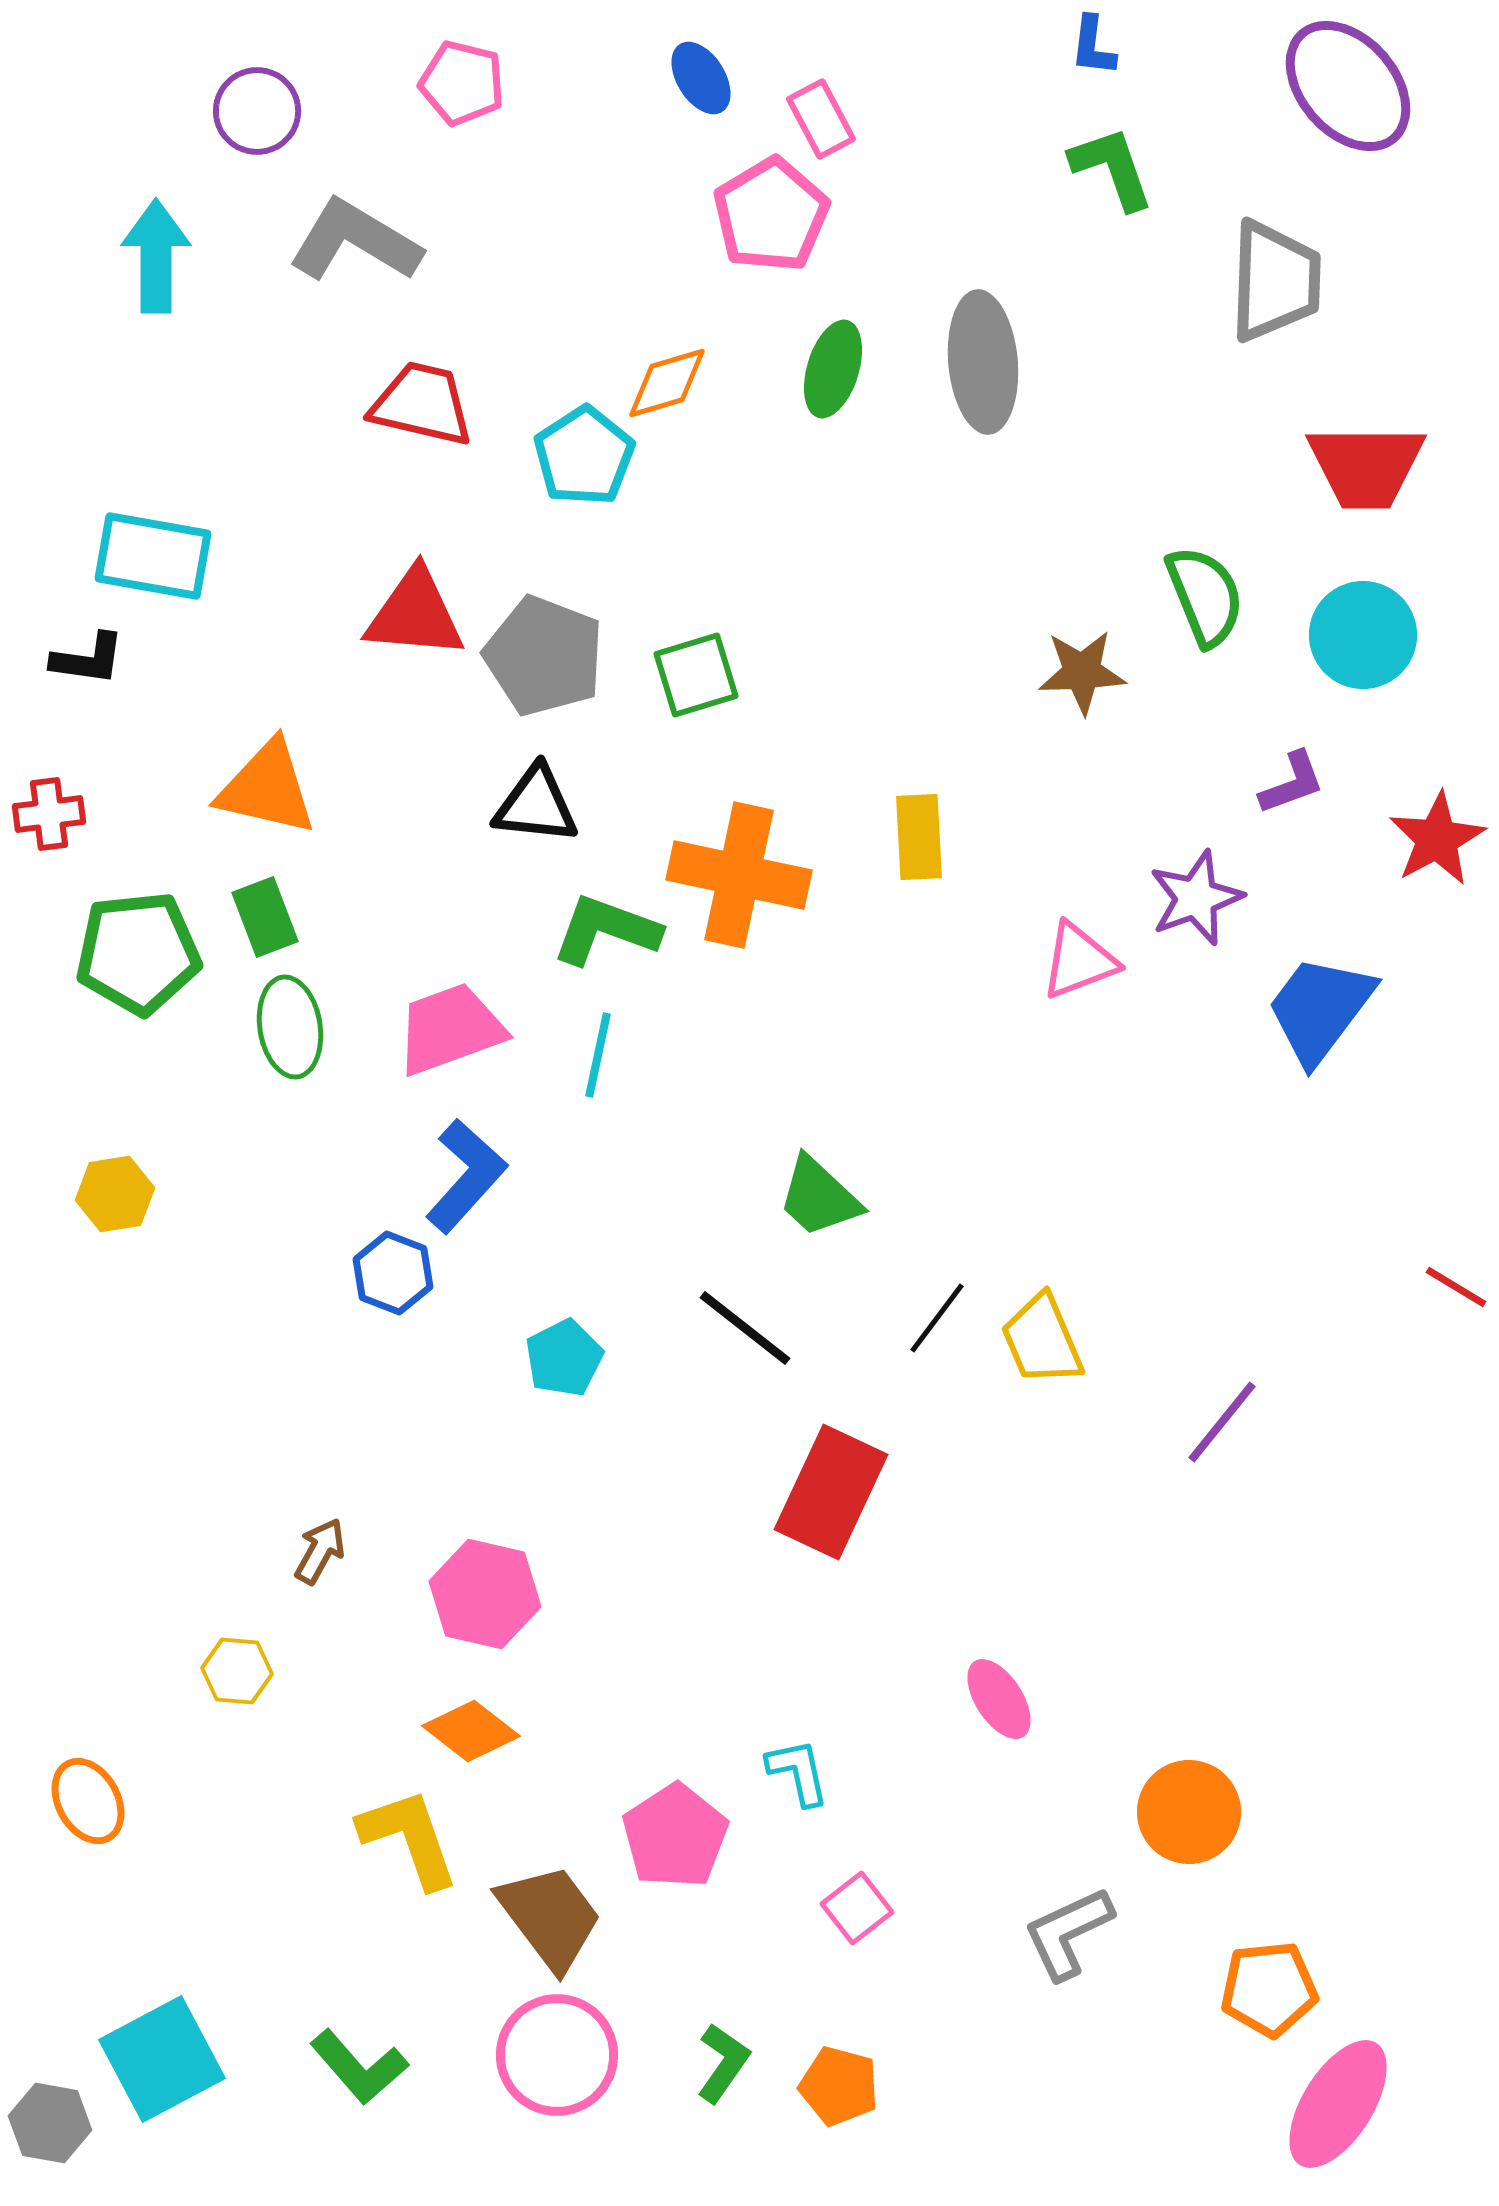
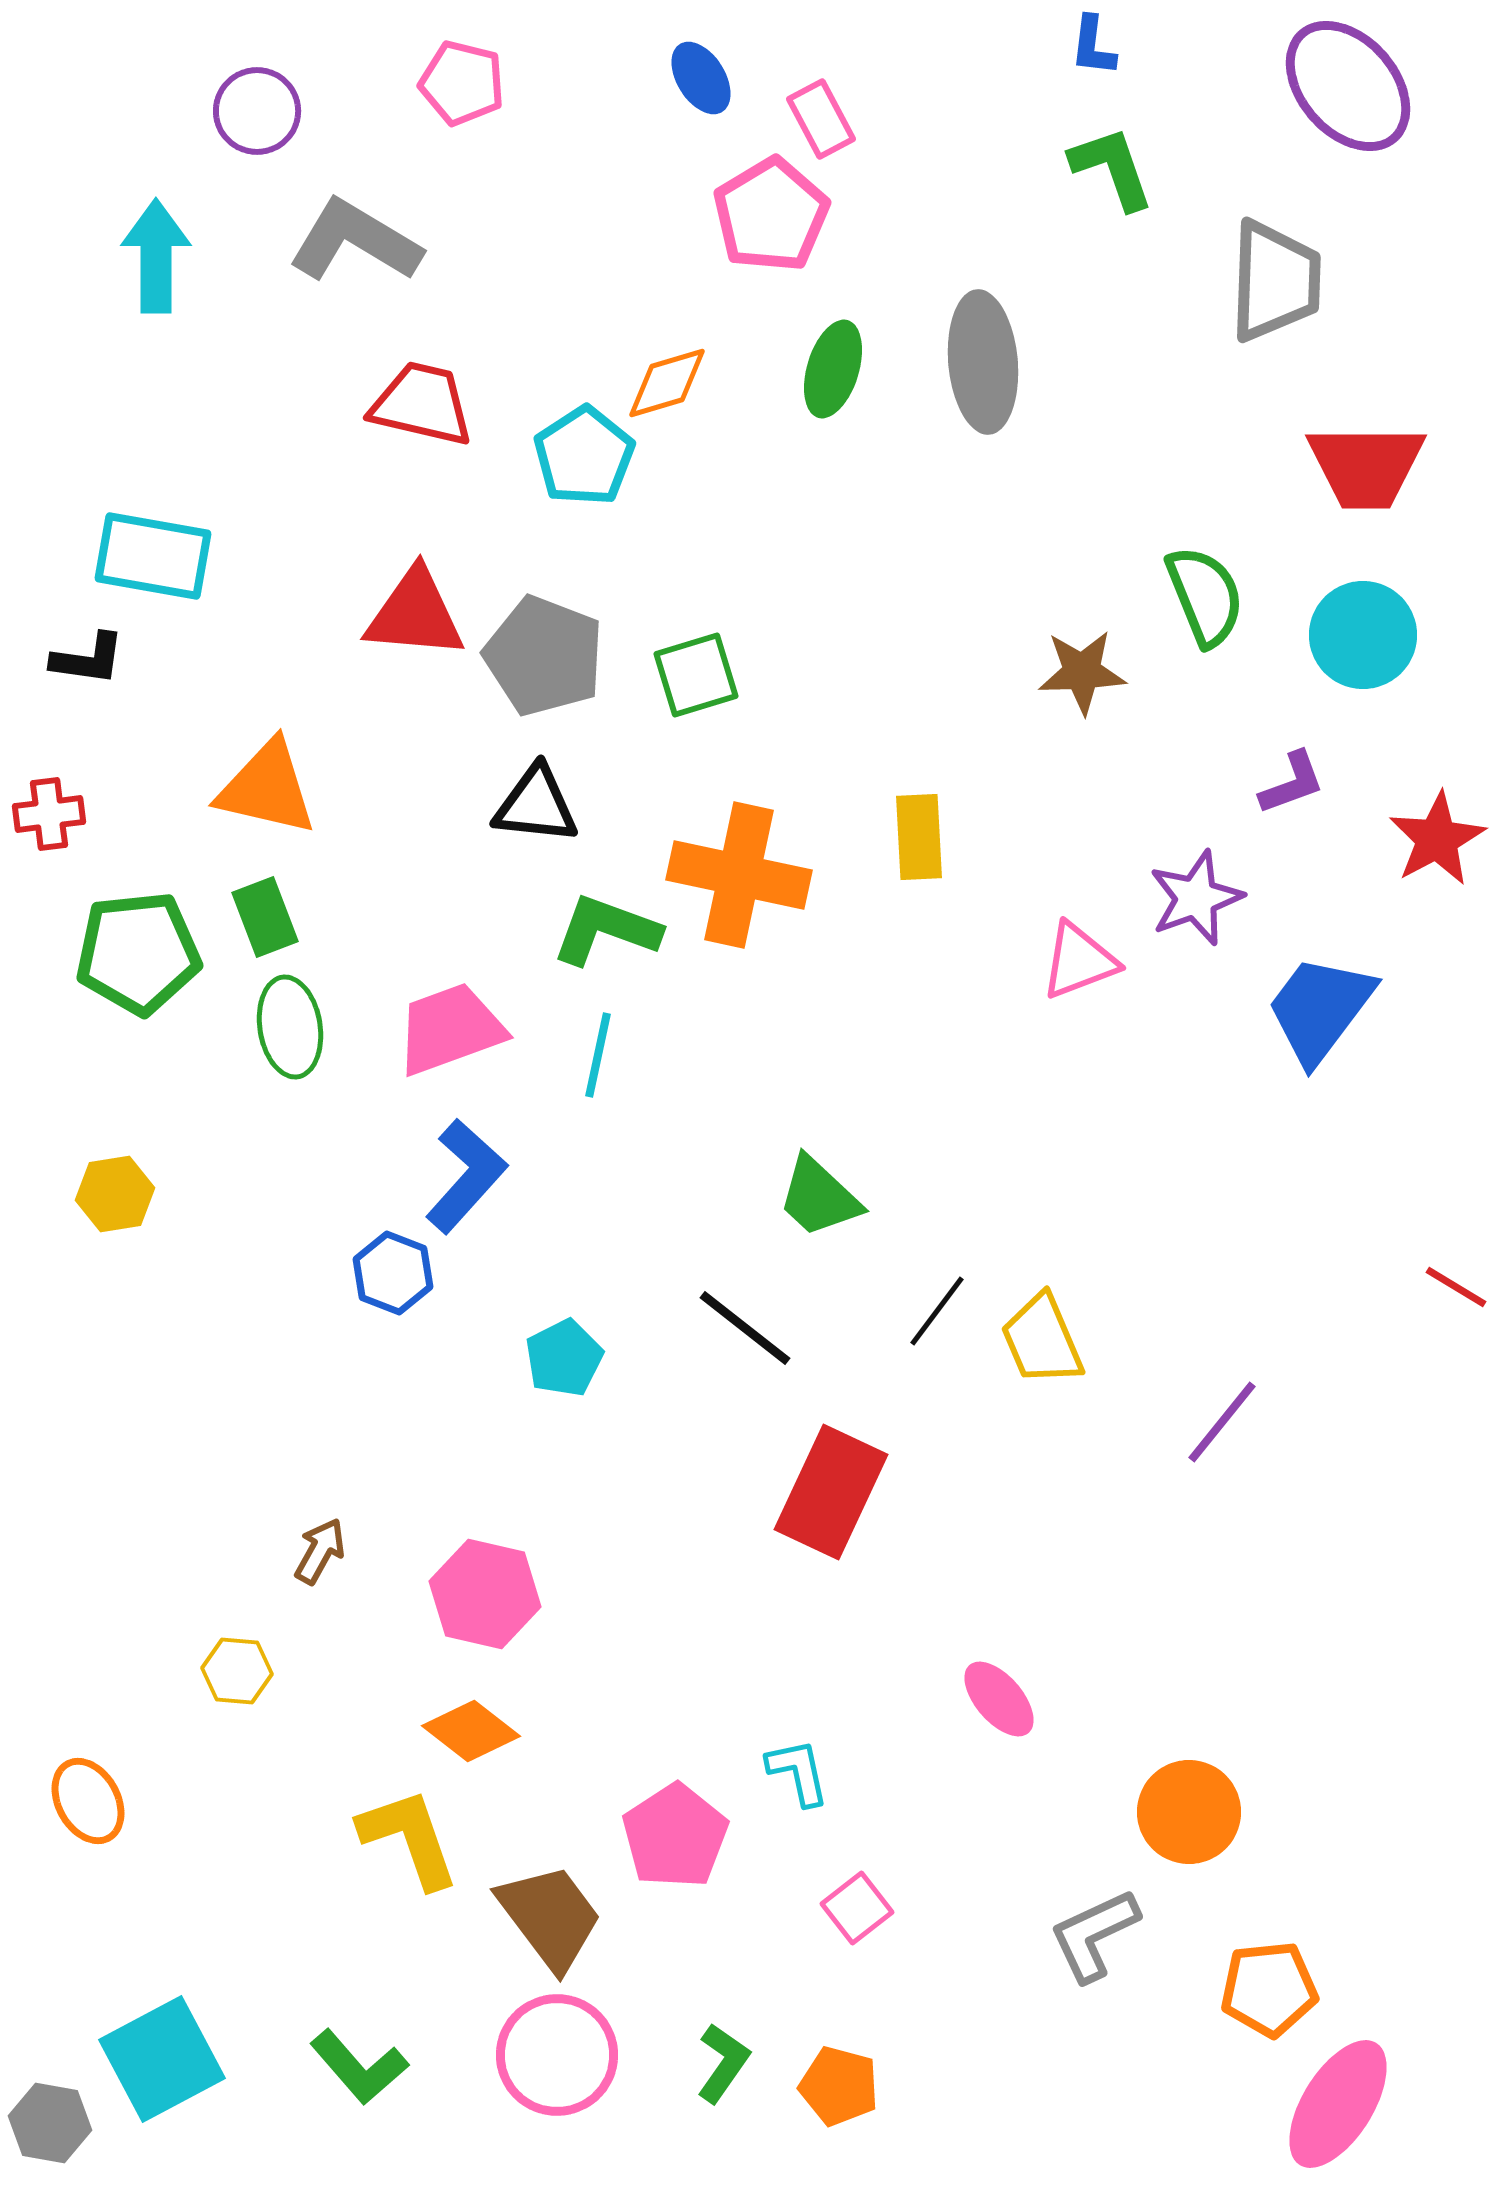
black line at (937, 1318): moved 7 px up
pink ellipse at (999, 1699): rotated 8 degrees counterclockwise
gray L-shape at (1068, 1933): moved 26 px right, 2 px down
